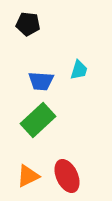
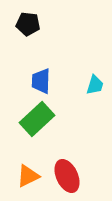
cyan trapezoid: moved 16 px right, 15 px down
blue trapezoid: rotated 88 degrees clockwise
green rectangle: moved 1 px left, 1 px up
